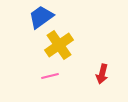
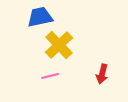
blue trapezoid: moved 1 px left; rotated 24 degrees clockwise
yellow cross: rotated 8 degrees counterclockwise
